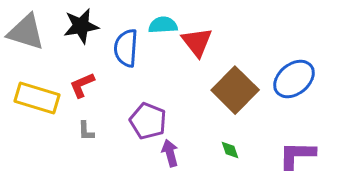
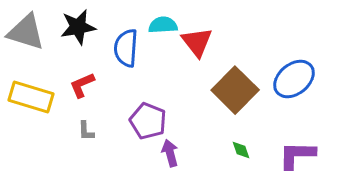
black star: moved 3 px left, 1 px down
yellow rectangle: moved 6 px left, 1 px up
green diamond: moved 11 px right
